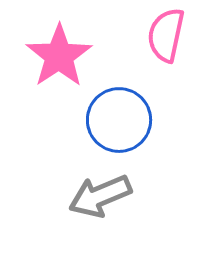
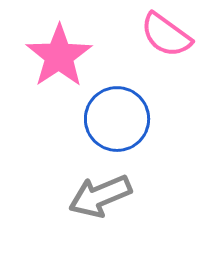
pink semicircle: rotated 66 degrees counterclockwise
blue circle: moved 2 px left, 1 px up
